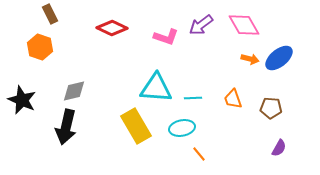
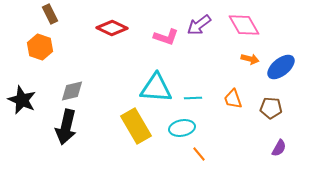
purple arrow: moved 2 px left
blue ellipse: moved 2 px right, 9 px down
gray diamond: moved 2 px left
